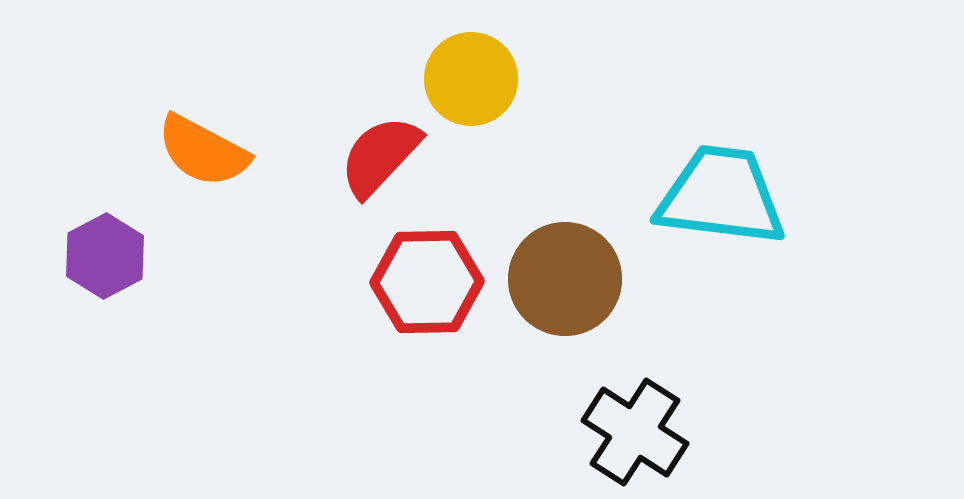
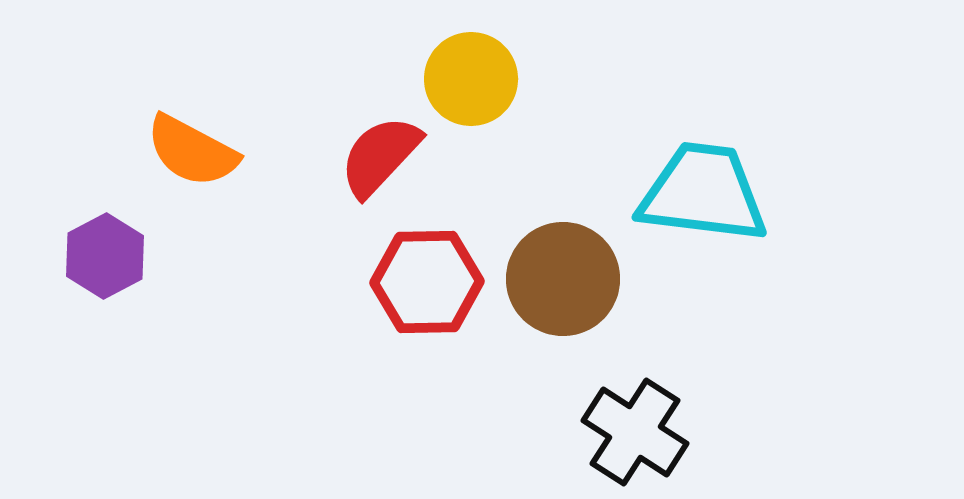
orange semicircle: moved 11 px left
cyan trapezoid: moved 18 px left, 3 px up
brown circle: moved 2 px left
